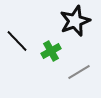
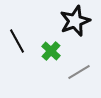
black line: rotated 15 degrees clockwise
green cross: rotated 18 degrees counterclockwise
